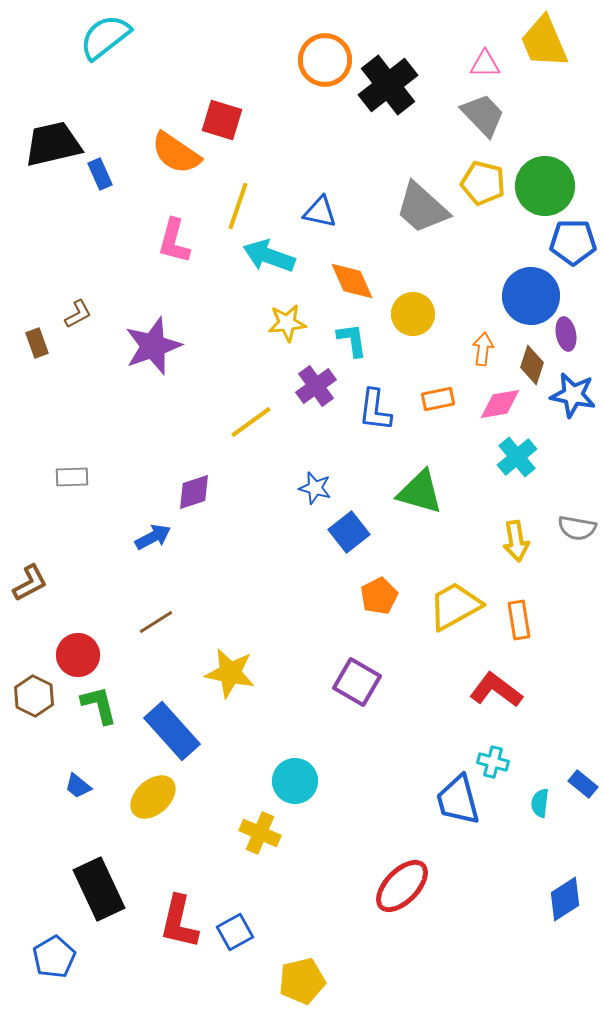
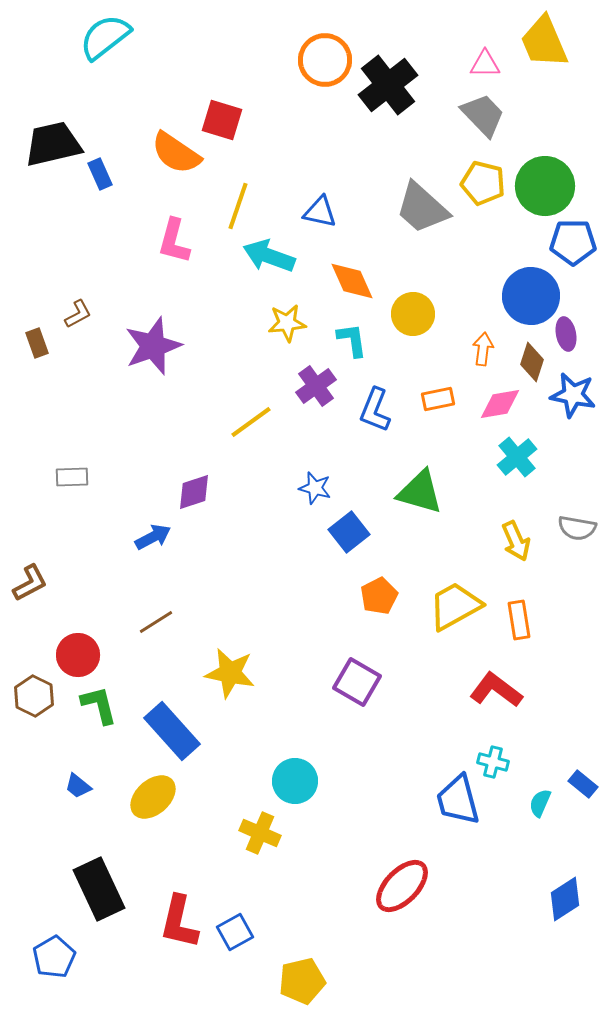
brown diamond at (532, 365): moved 3 px up
blue L-shape at (375, 410): rotated 15 degrees clockwise
yellow arrow at (516, 541): rotated 15 degrees counterclockwise
cyan semicircle at (540, 803): rotated 16 degrees clockwise
